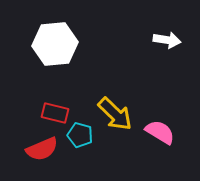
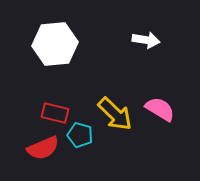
white arrow: moved 21 px left
pink semicircle: moved 23 px up
red semicircle: moved 1 px right, 1 px up
